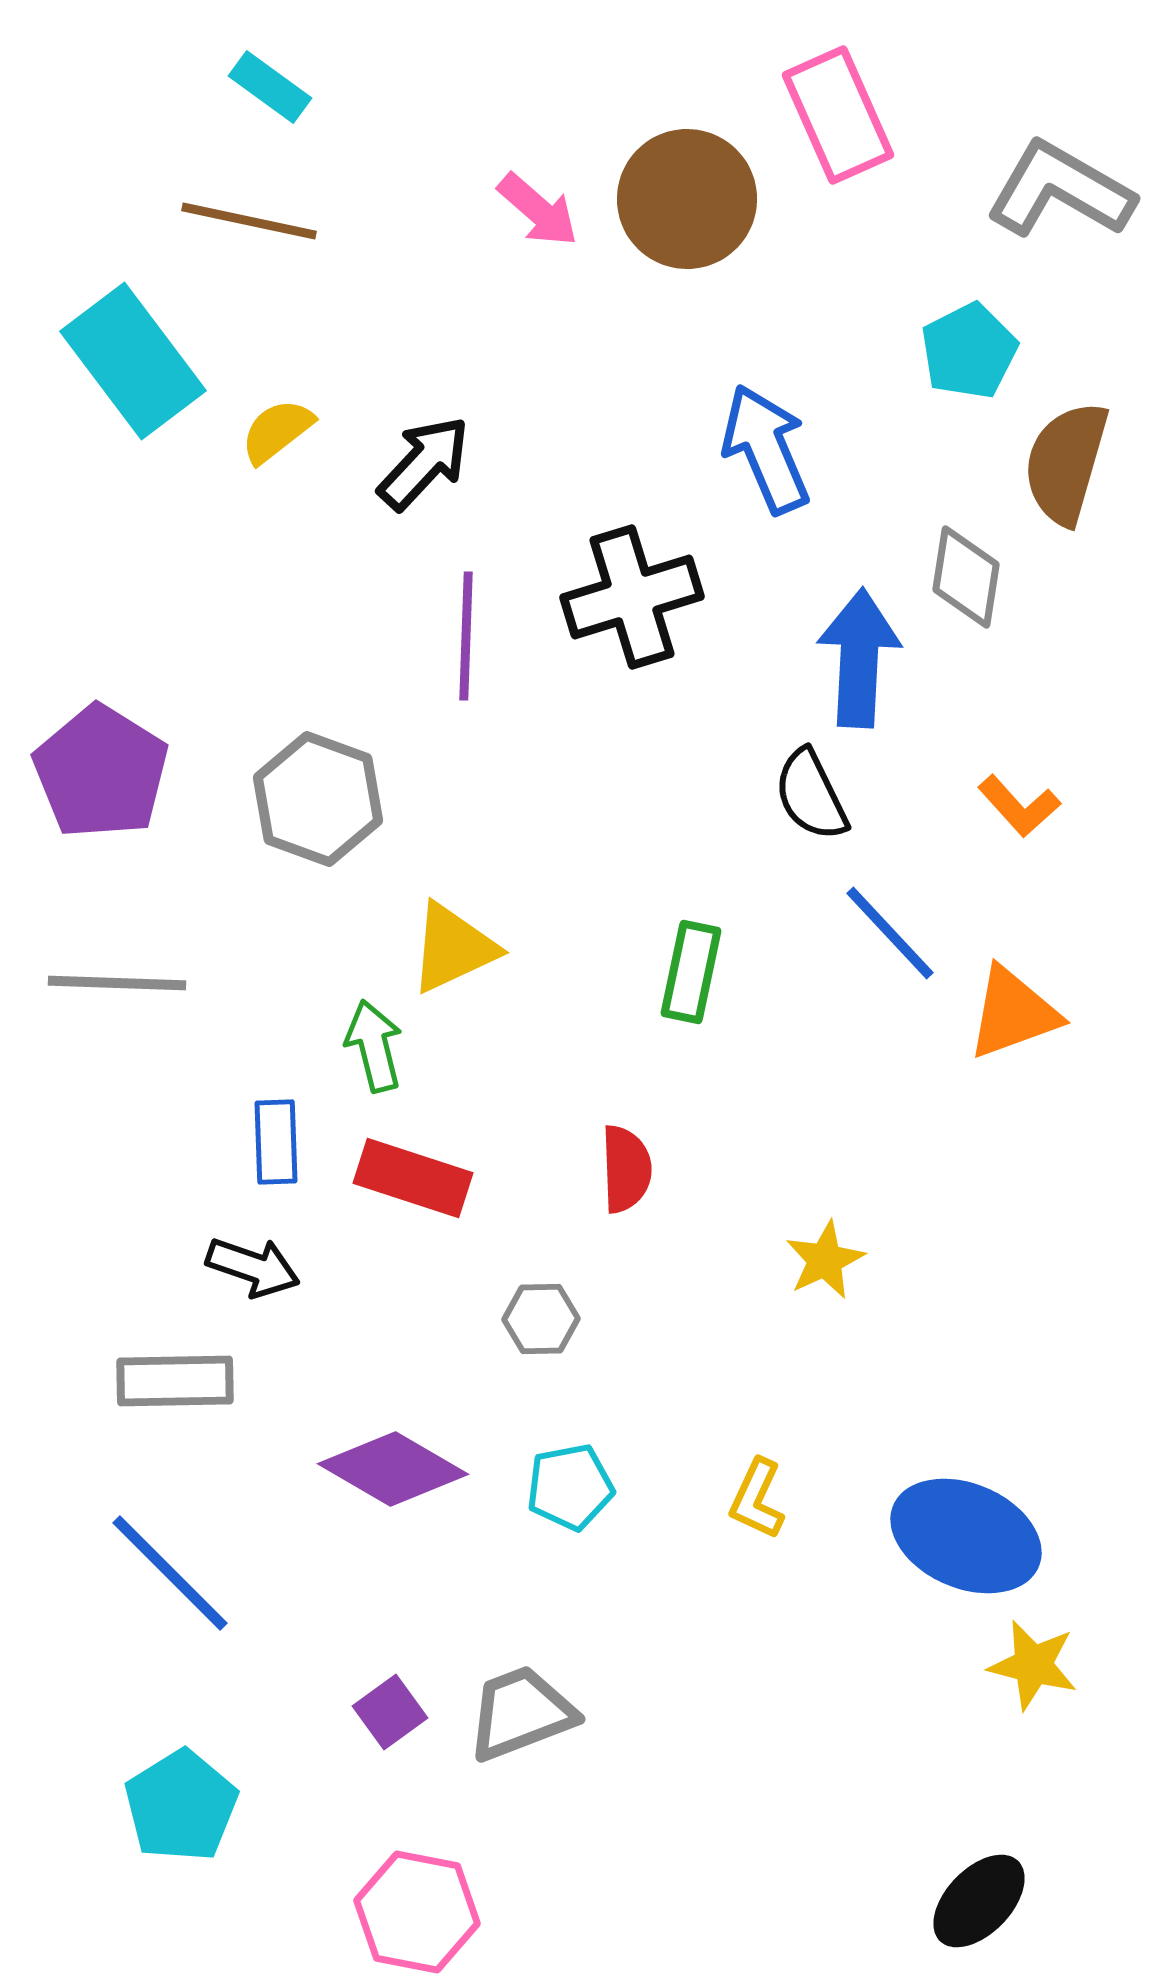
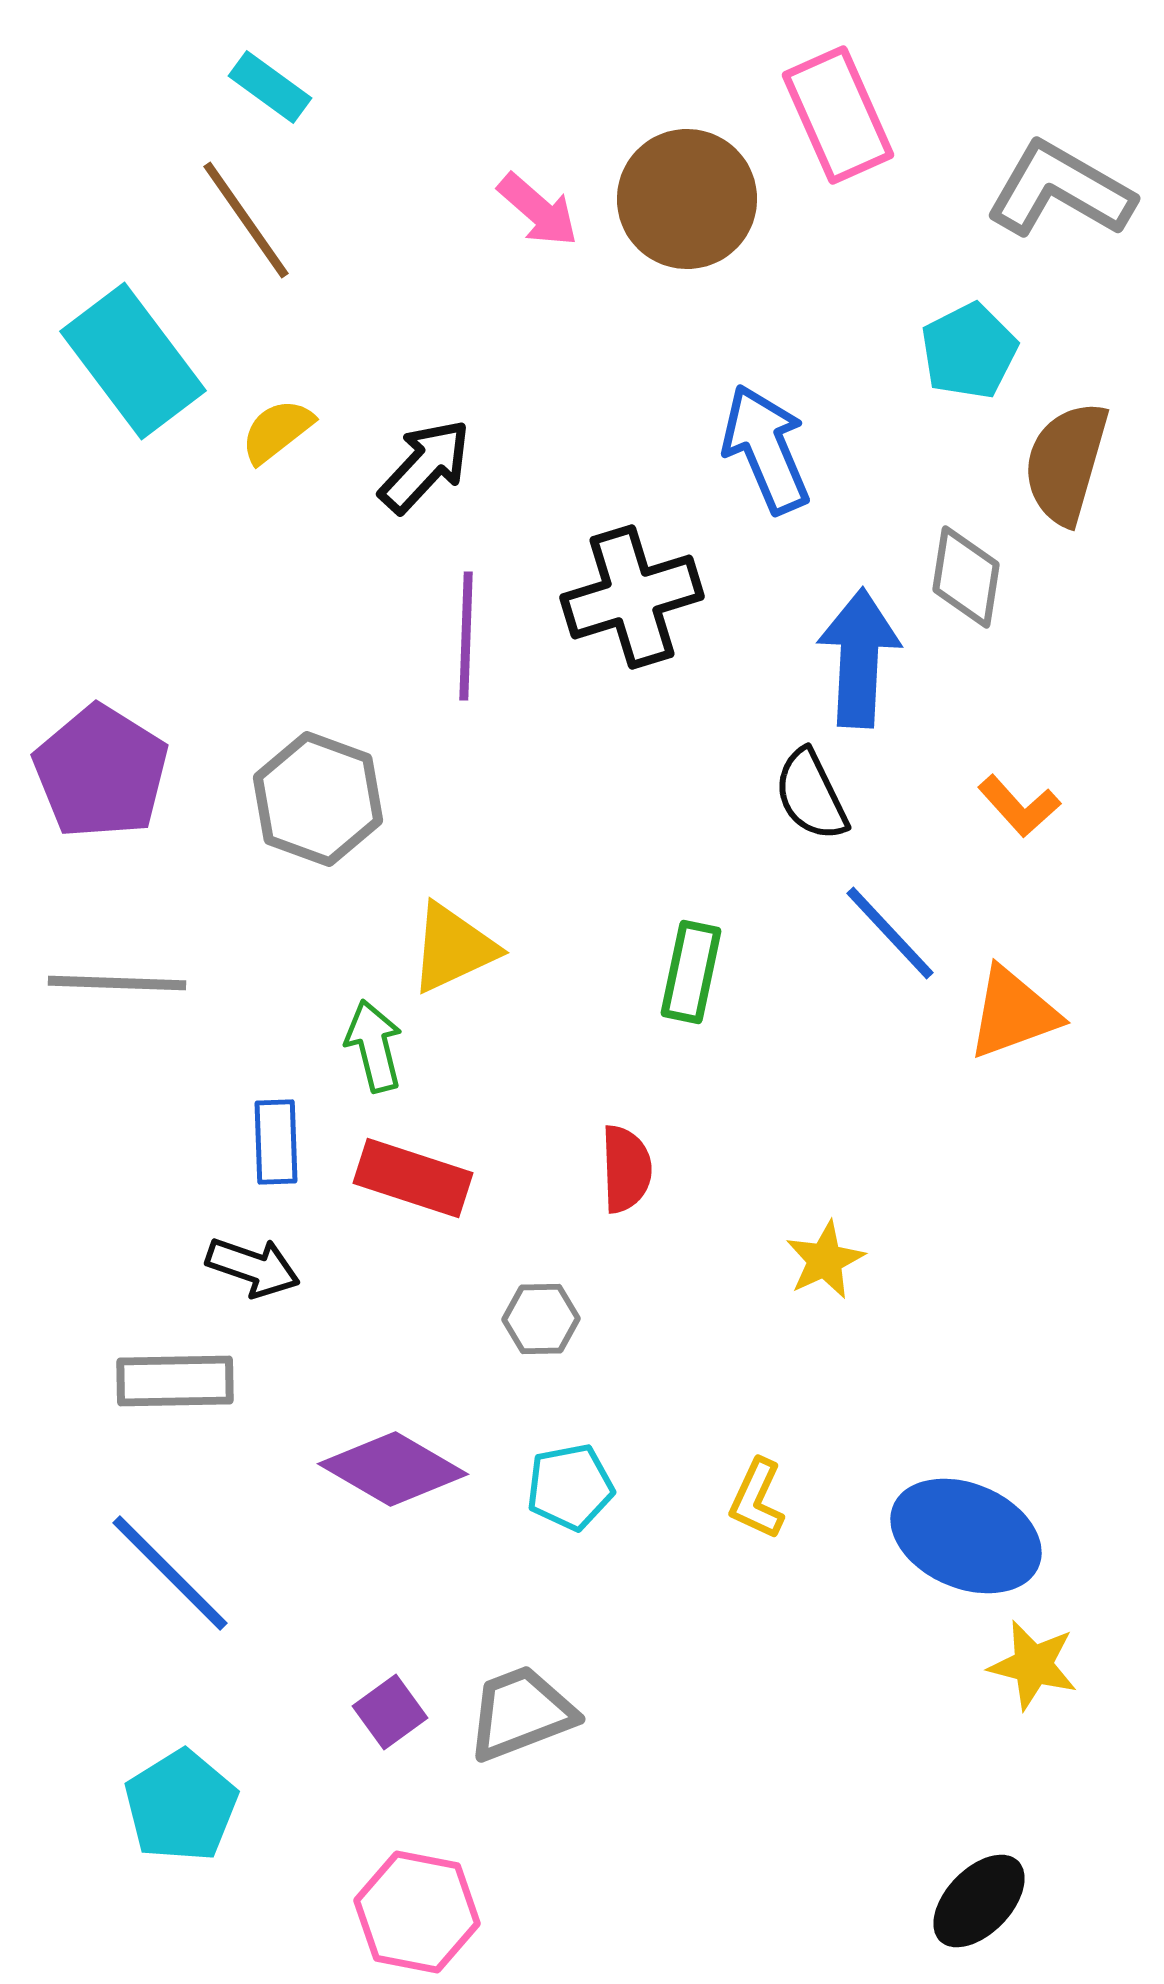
brown line at (249, 221): moved 3 px left, 1 px up; rotated 43 degrees clockwise
black arrow at (424, 463): moved 1 px right, 3 px down
